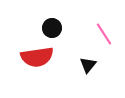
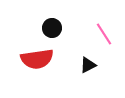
red semicircle: moved 2 px down
black triangle: rotated 24 degrees clockwise
